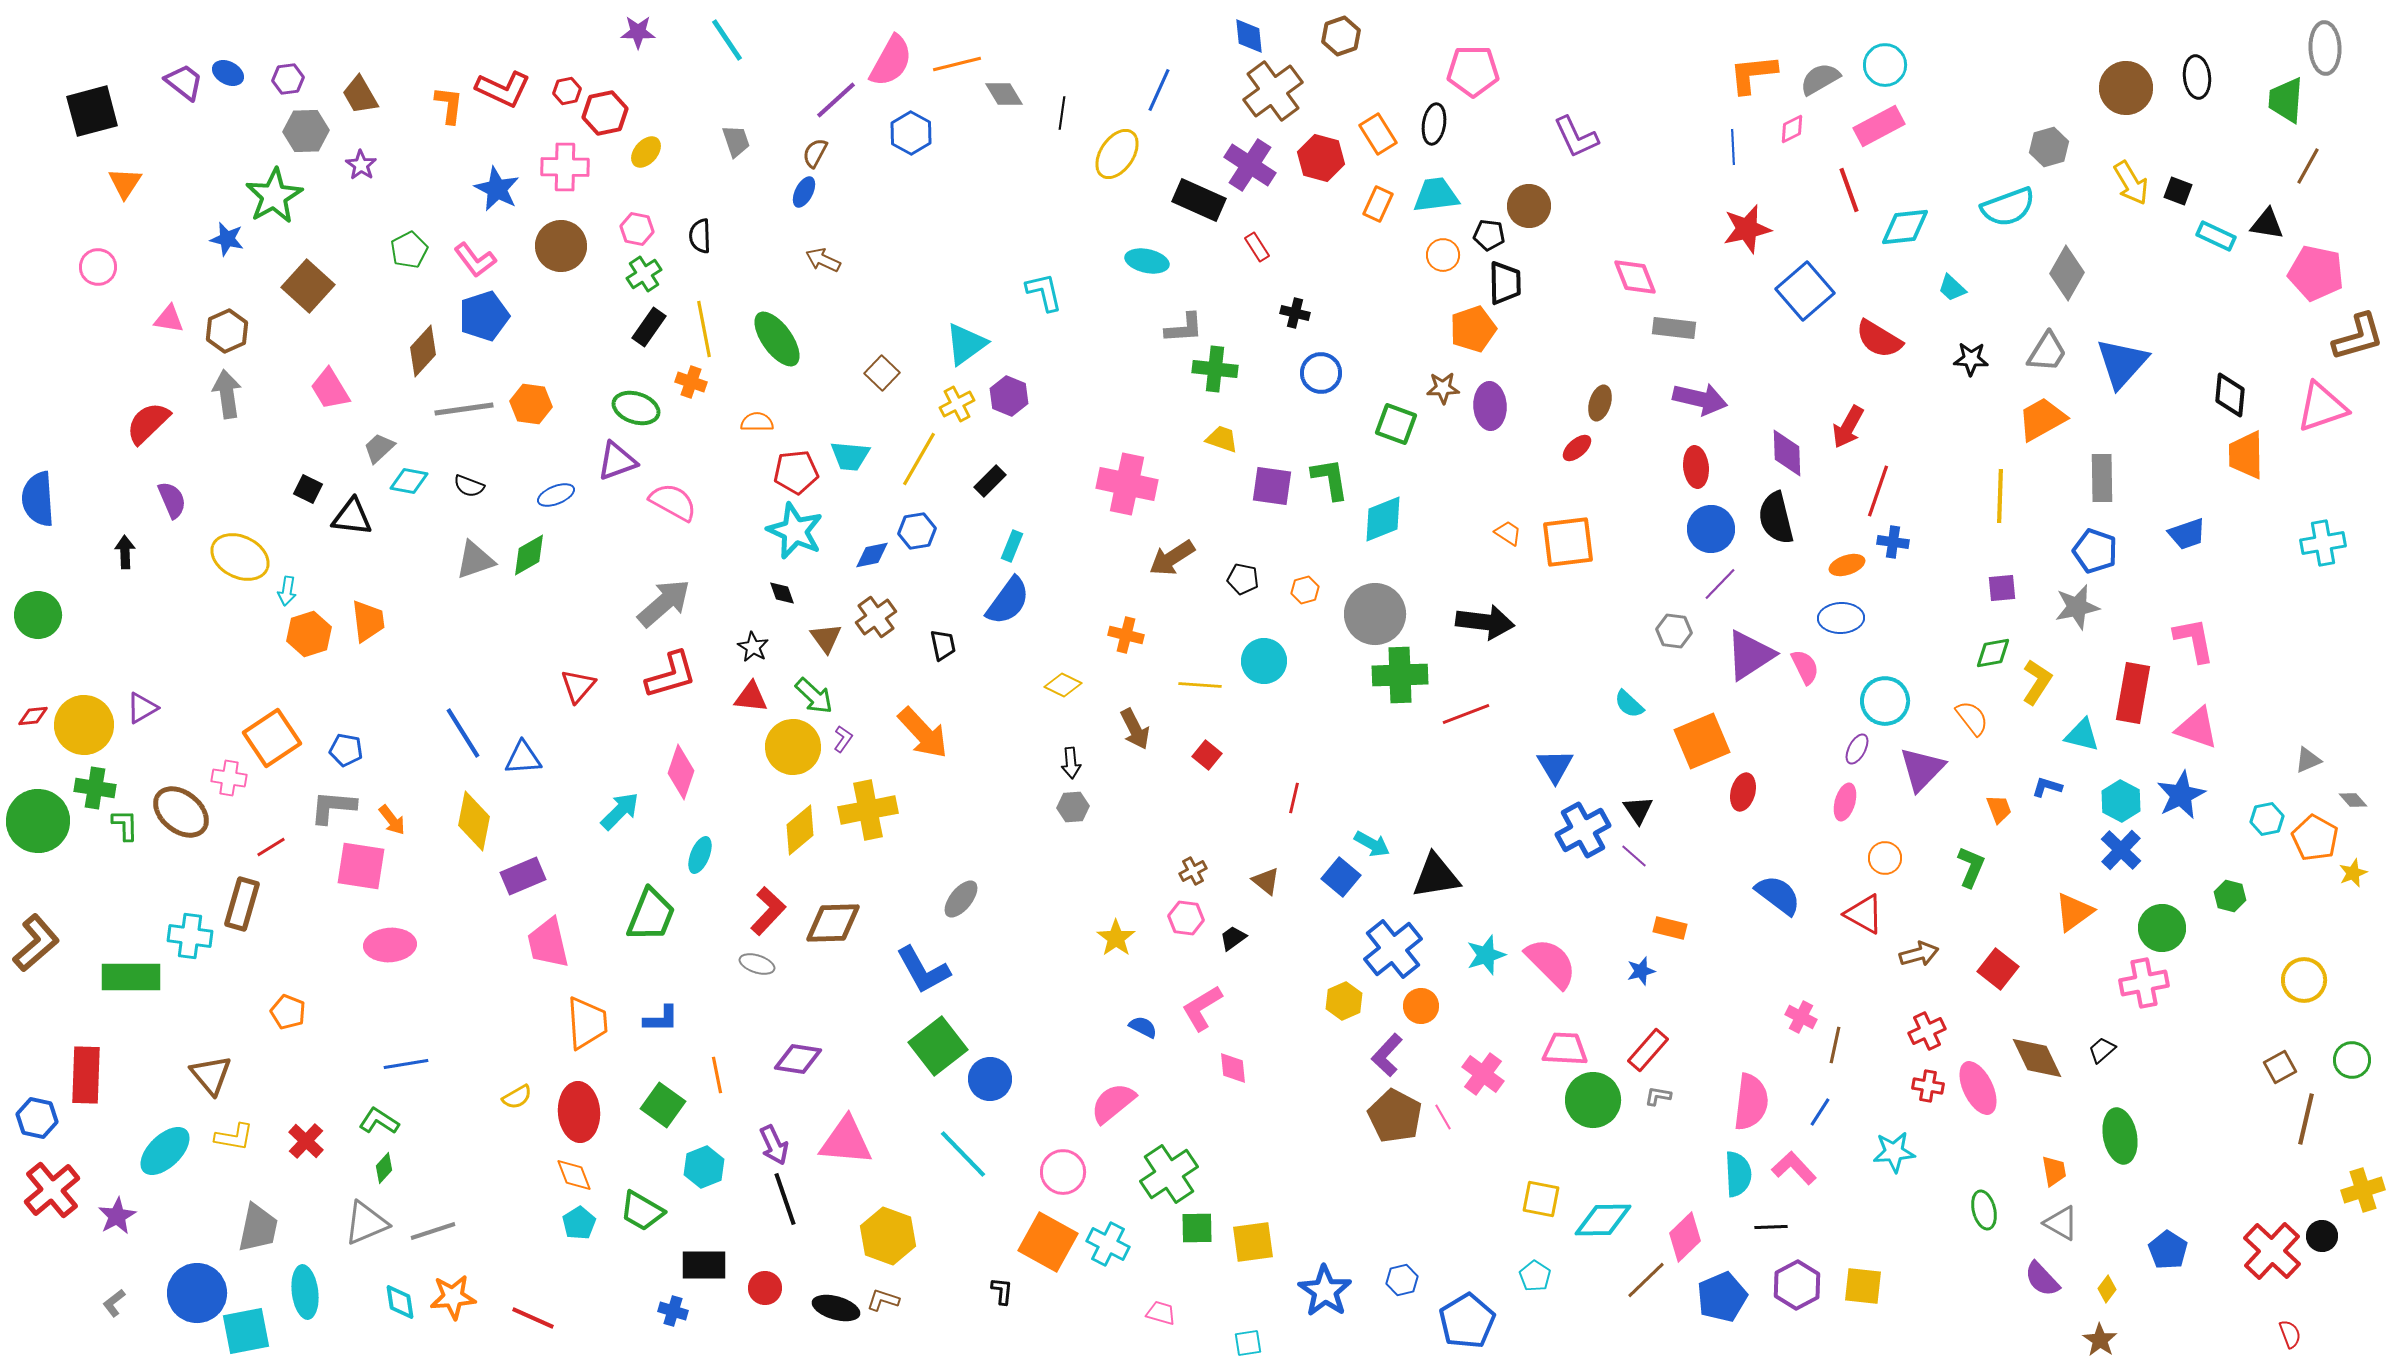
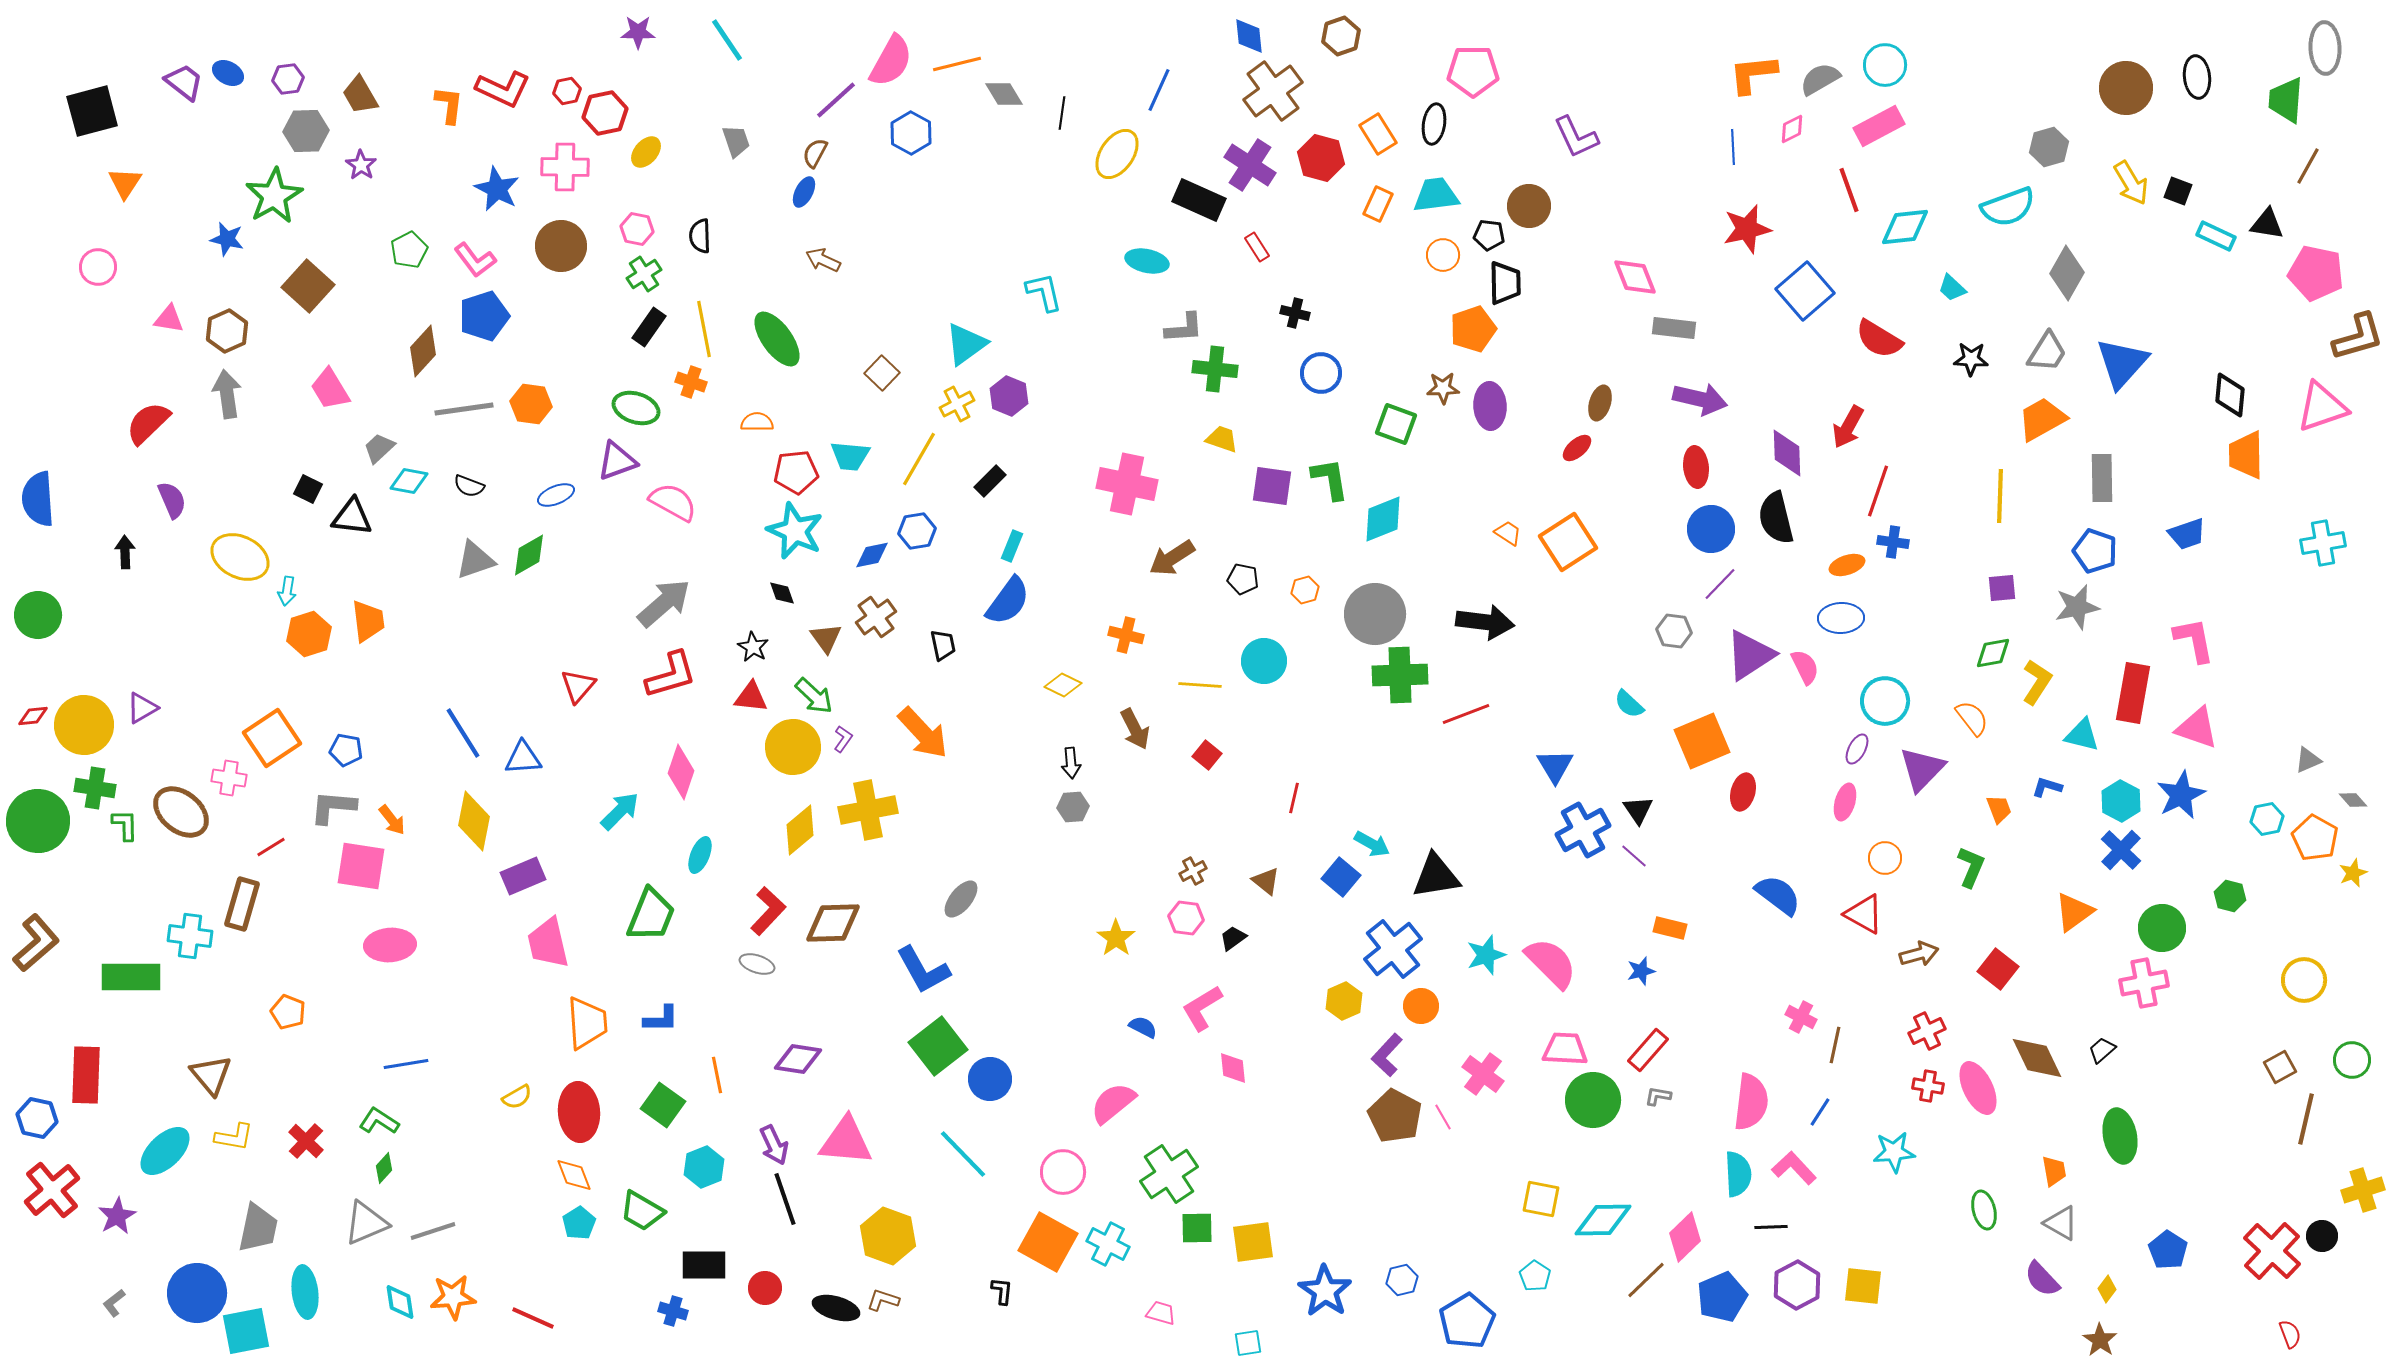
orange square at (1568, 542): rotated 26 degrees counterclockwise
